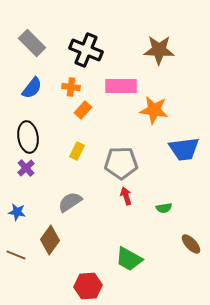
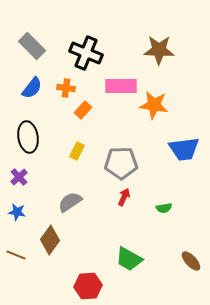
gray rectangle: moved 3 px down
black cross: moved 3 px down
orange cross: moved 5 px left, 1 px down
orange star: moved 5 px up
purple cross: moved 7 px left, 9 px down
red arrow: moved 2 px left, 1 px down; rotated 42 degrees clockwise
brown ellipse: moved 17 px down
